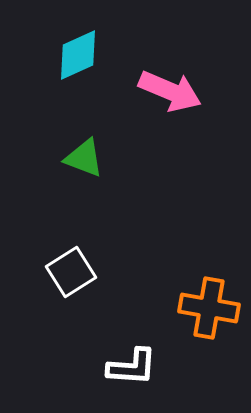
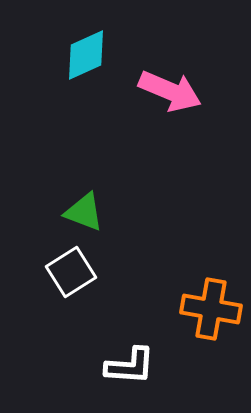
cyan diamond: moved 8 px right
green triangle: moved 54 px down
orange cross: moved 2 px right, 1 px down
white L-shape: moved 2 px left, 1 px up
